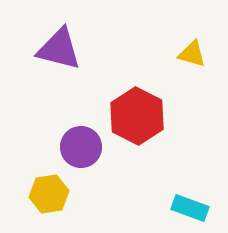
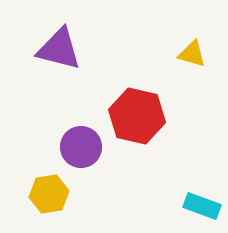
red hexagon: rotated 14 degrees counterclockwise
cyan rectangle: moved 12 px right, 2 px up
